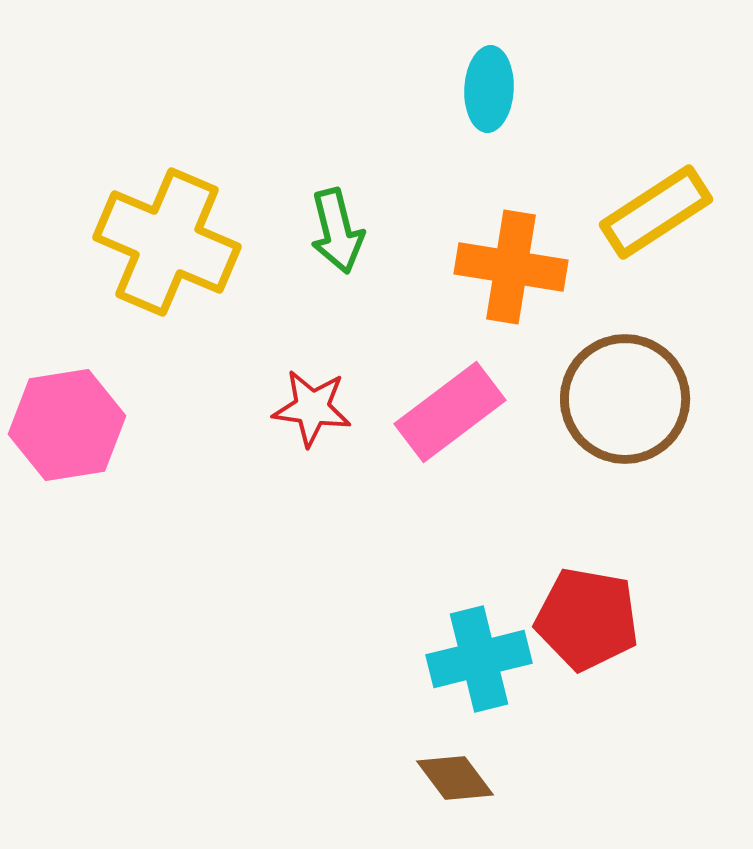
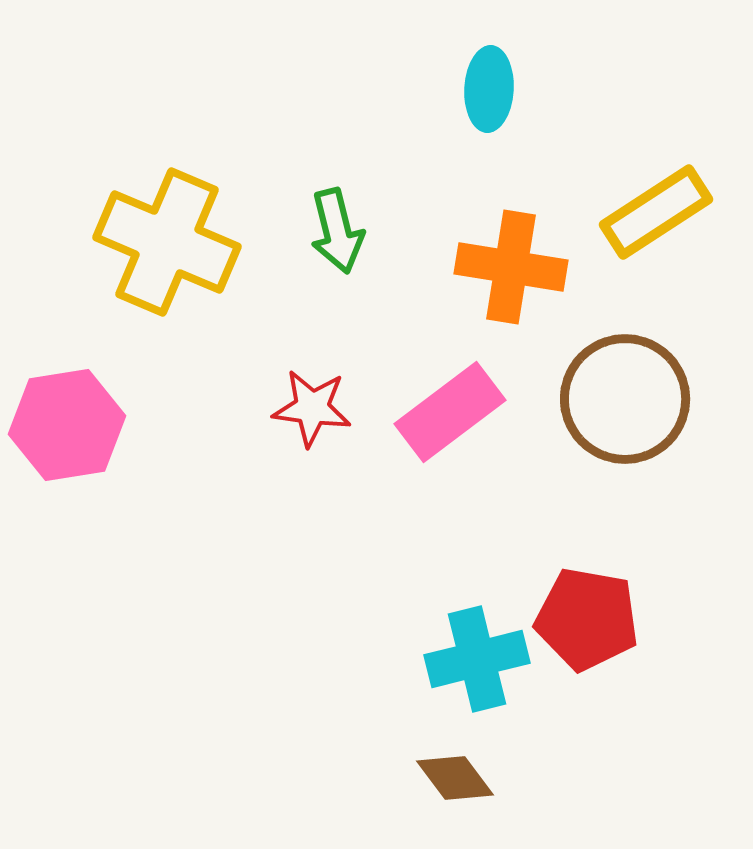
cyan cross: moved 2 px left
